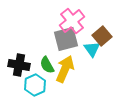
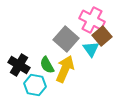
pink cross: moved 20 px right, 1 px up; rotated 25 degrees counterclockwise
gray square: rotated 35 degrees counterclockwise
cyan triangle: moved 1 px left
black cross: rotated 20 degrees clockwise
cyan hexagon: rotated 25 degrees counterclockwise
